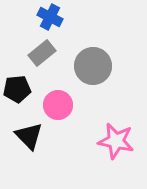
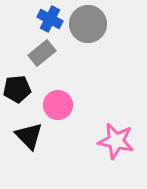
blue cross: moved 2 px down
gray circle: moved 5 px left, 42 px up
